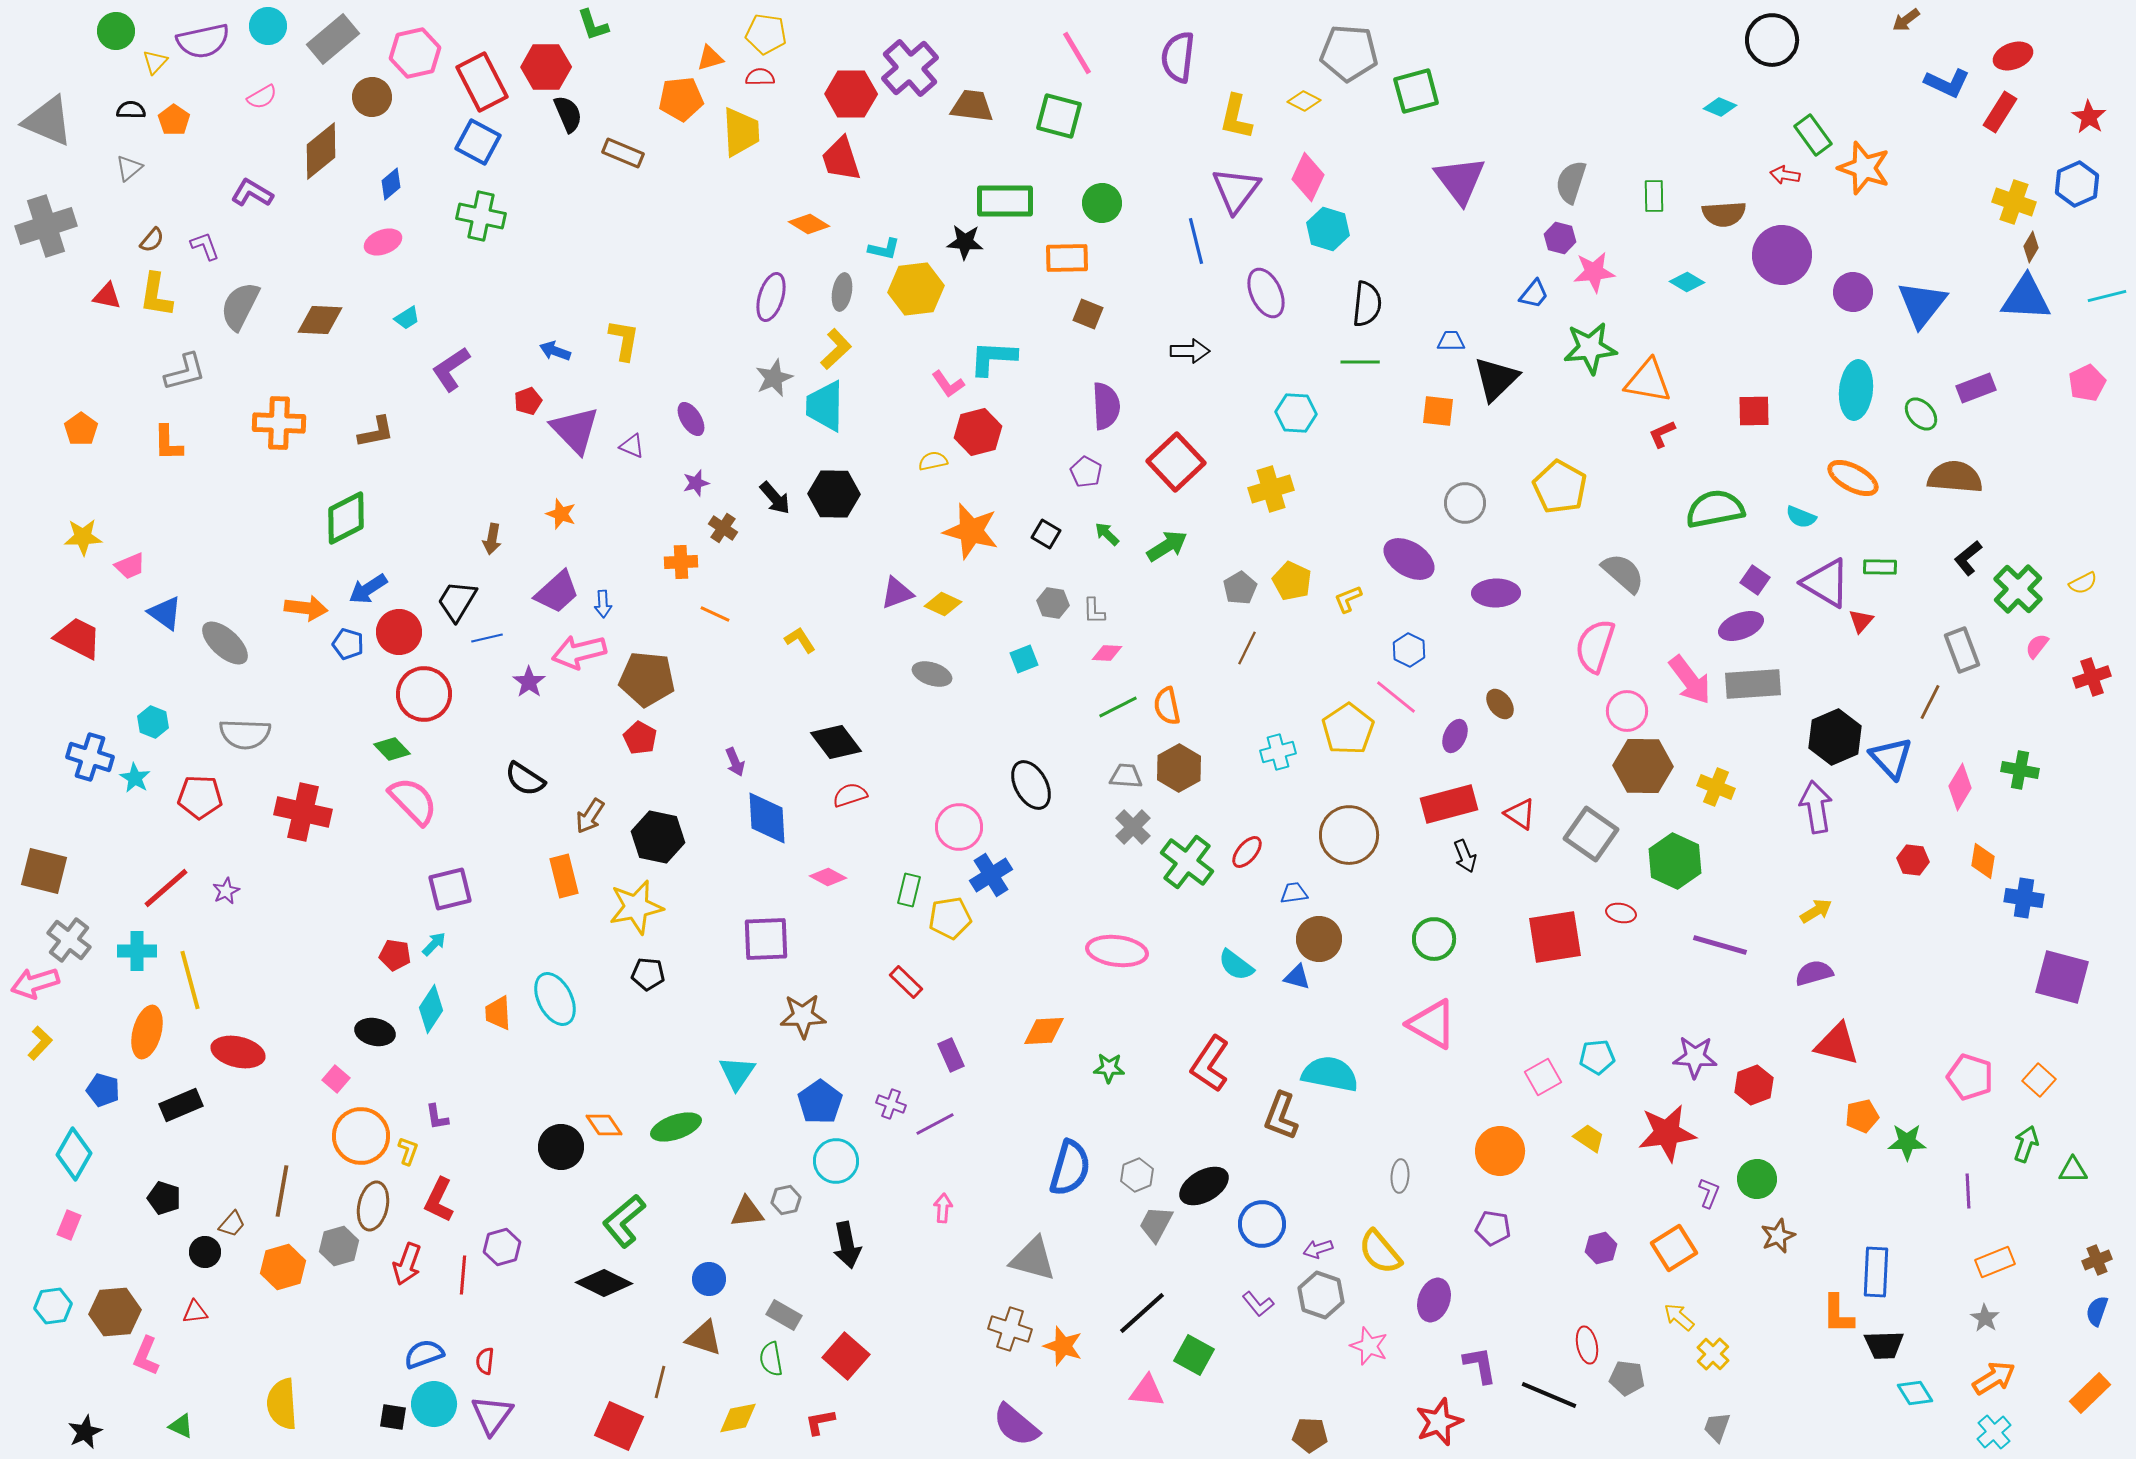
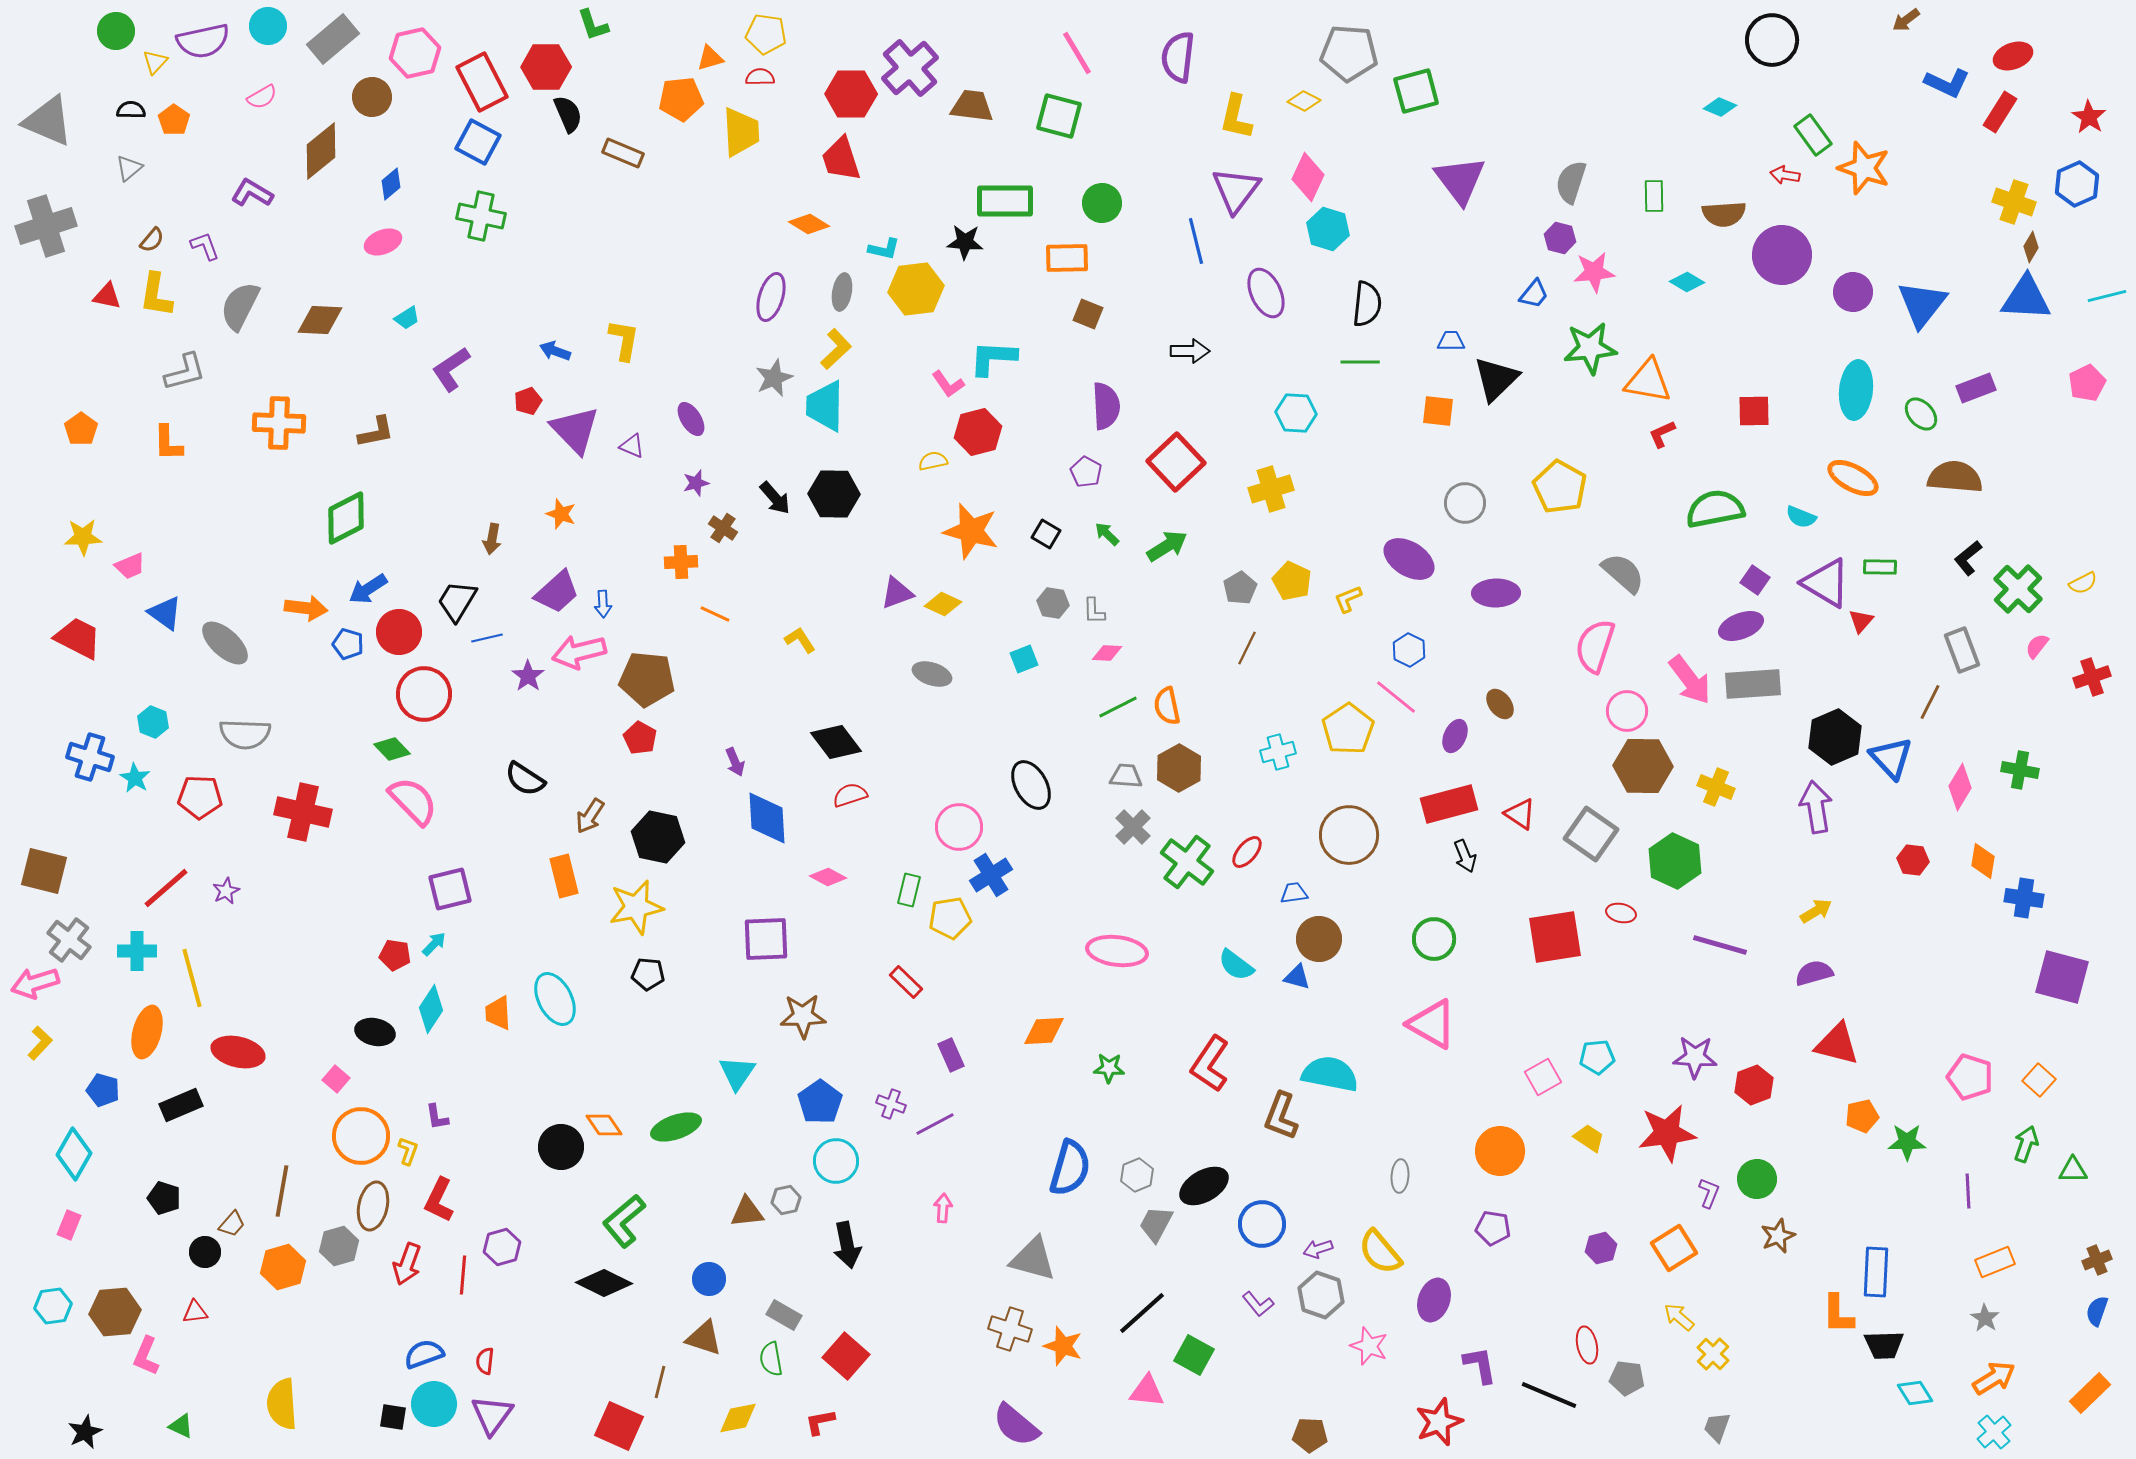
purple star at (529, 682): moved 1 px left, 6 px up
yellow line at (190, 980): moved 2 px right, 2 px up
